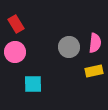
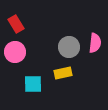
yellow rectangle: moved 31 px left, 2 px down
